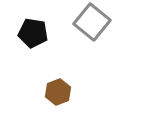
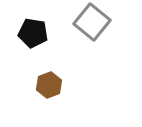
brown hexagon: moved 9 px left, 7 px up
